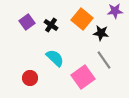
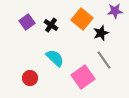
black star: rotated 28 degrees counterclockwise
